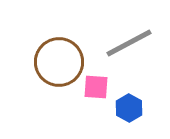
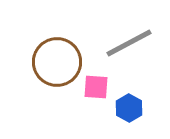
brown circle: moved 2 px left
